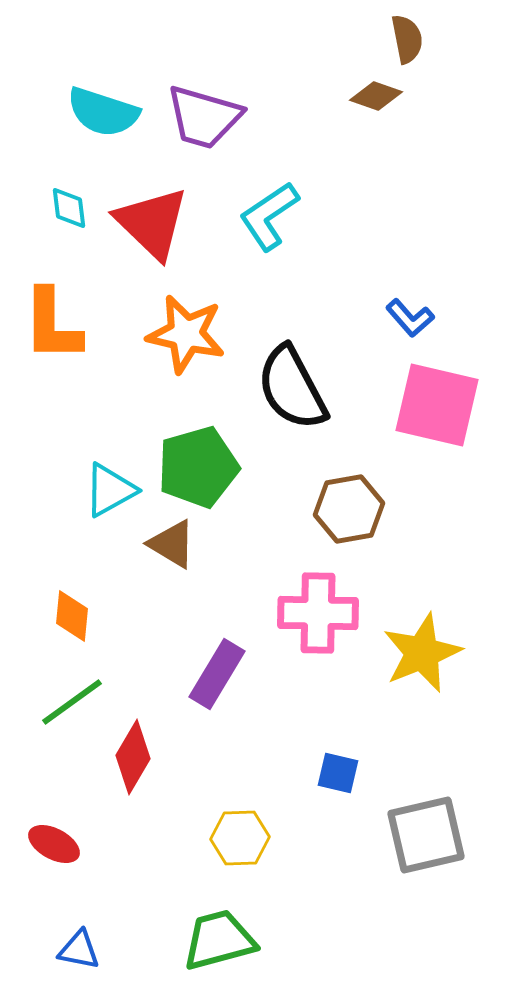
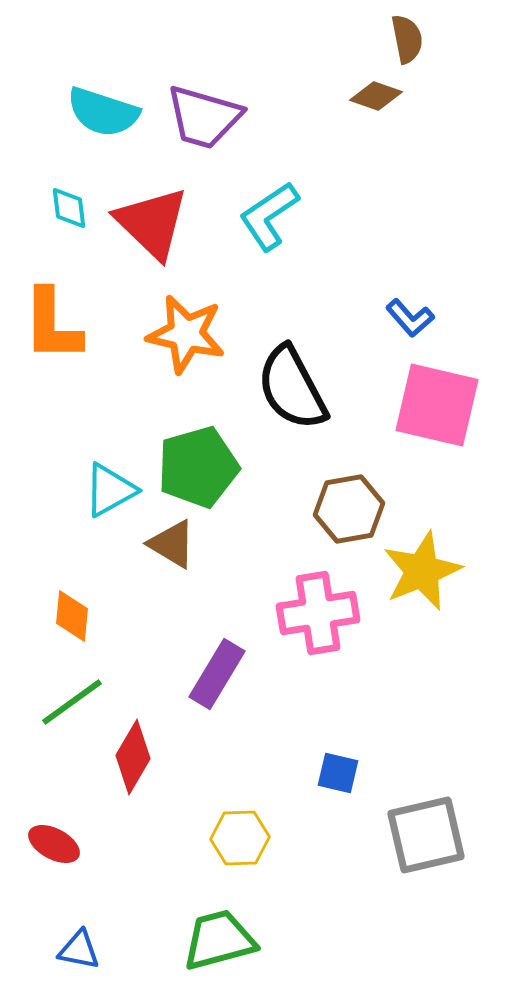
pink cross: rotated 10 degrees counterclockwise
yellow star: moved 82 px up
